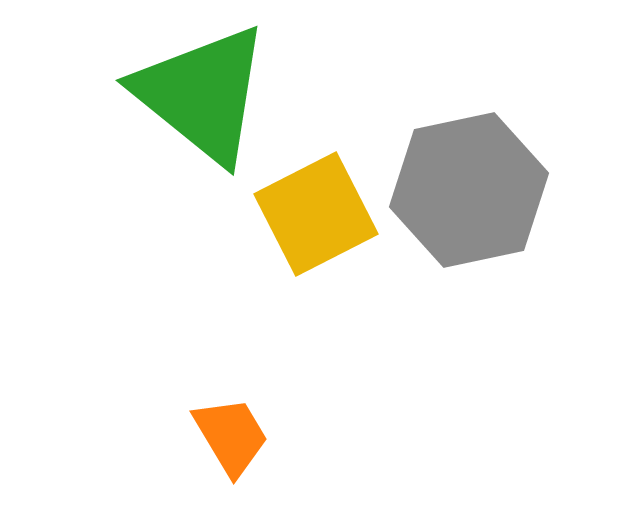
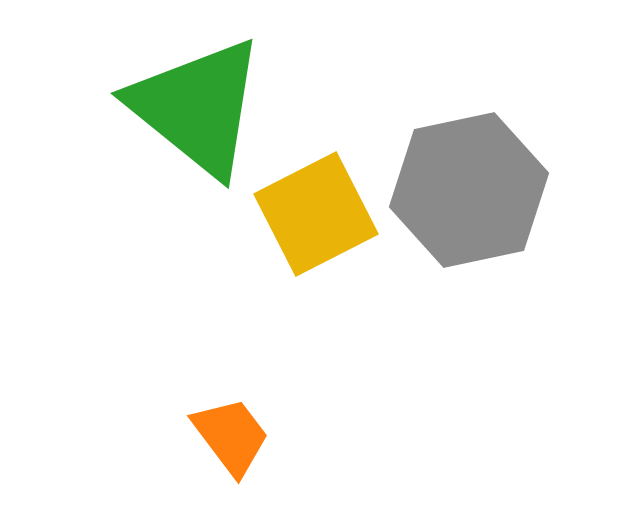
green triangle: moved 5 px left, 13 px down
orange trapezoid: rotated 6 degrees counterclockwise
